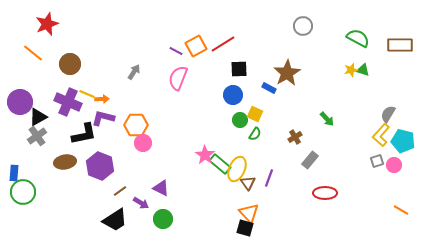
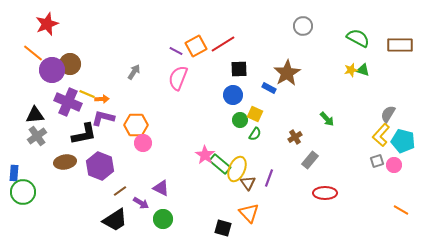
purple circle at (20, 102): moved 32 px right, 32 px up
black triangle at (38, 117): moved 3 px left, 2 px up; rotated 24 degrees clockwise
black square at (245, 228): moved 22 px left
